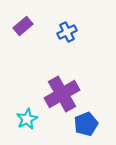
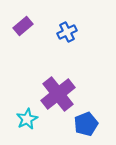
purple cross: moved 4 px left; rotated 8 degrees counterclockwise
